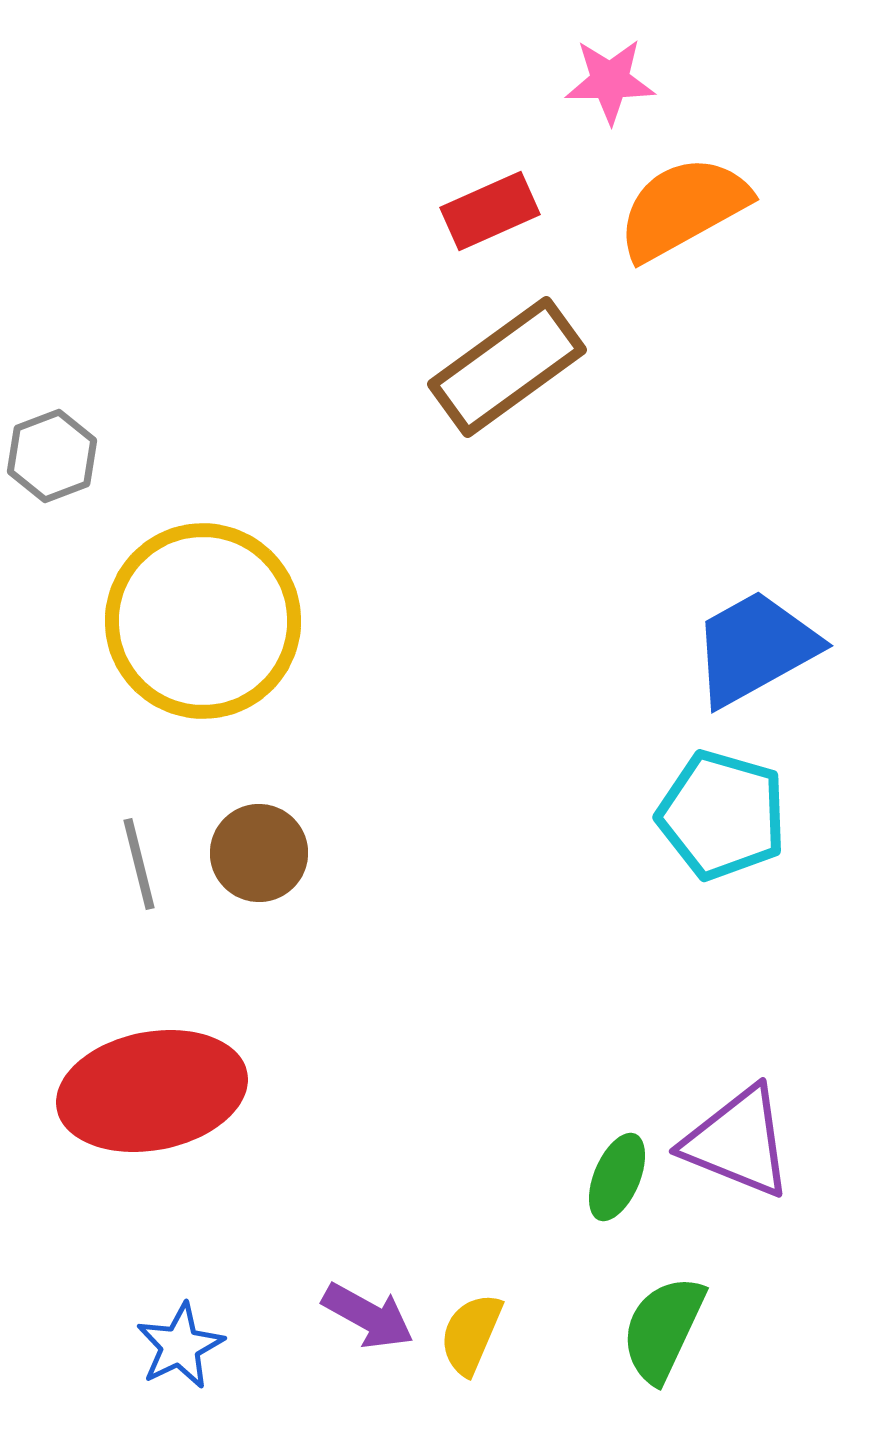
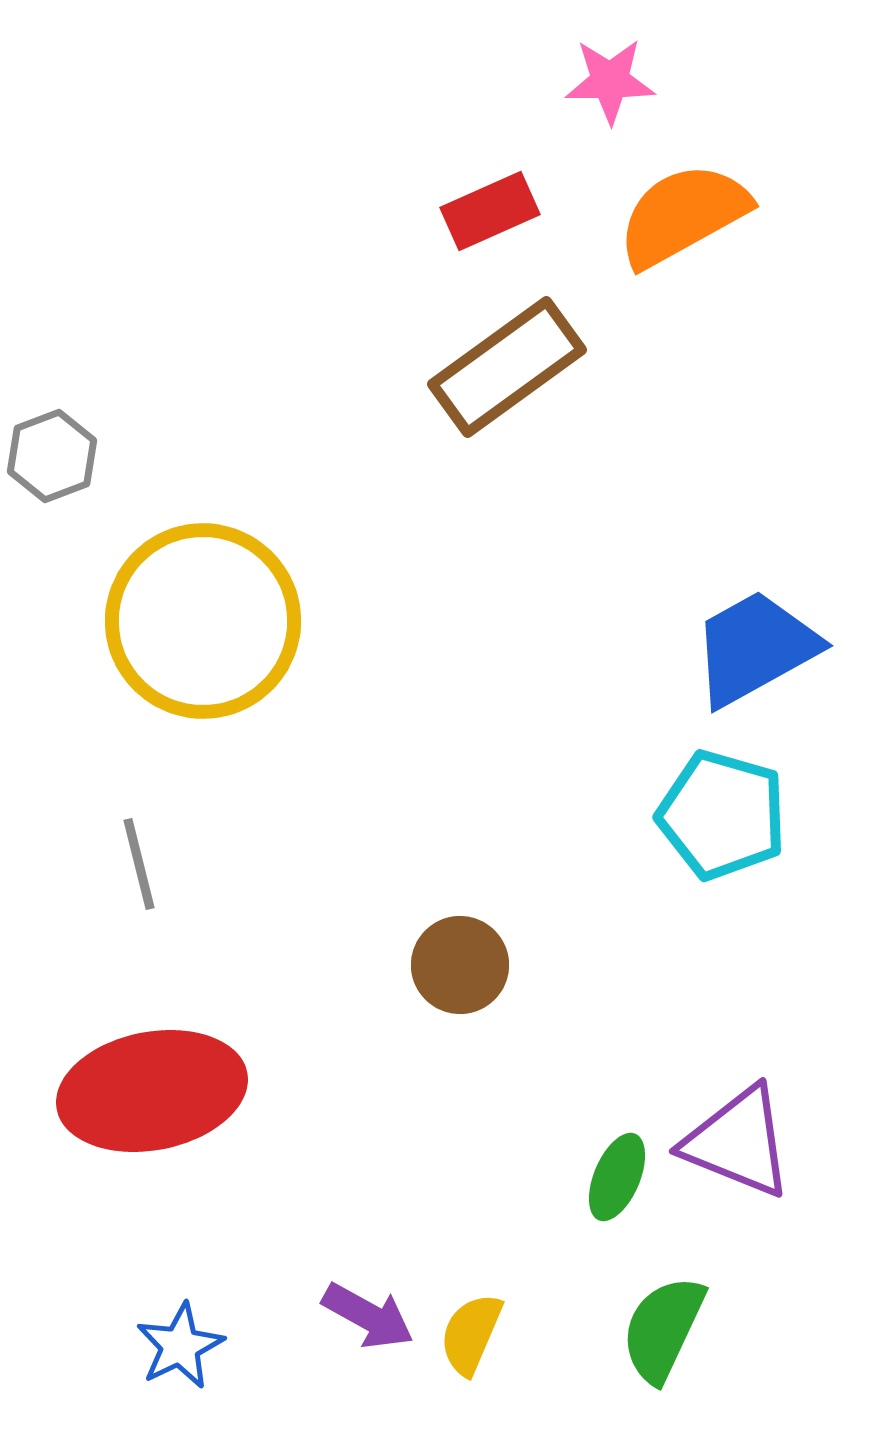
orange semicircle: moved 7 px down
brown circle: moved 201 px right, 112 px down
